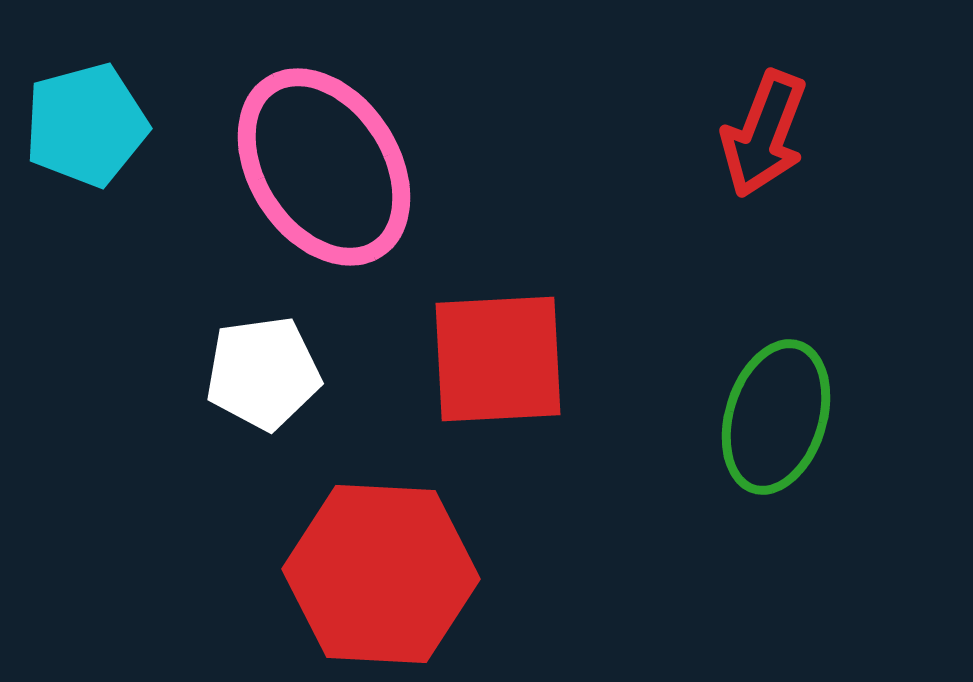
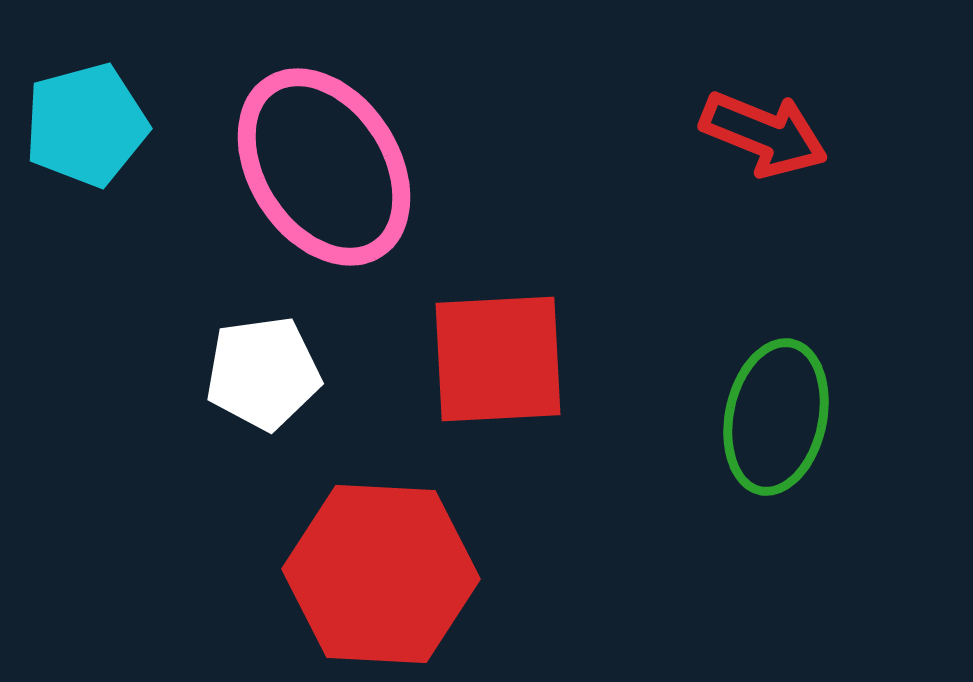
red arrow: rotated 89 degrees counterclockwise
green ellipse: rotated 5 degrees counterclockwise
